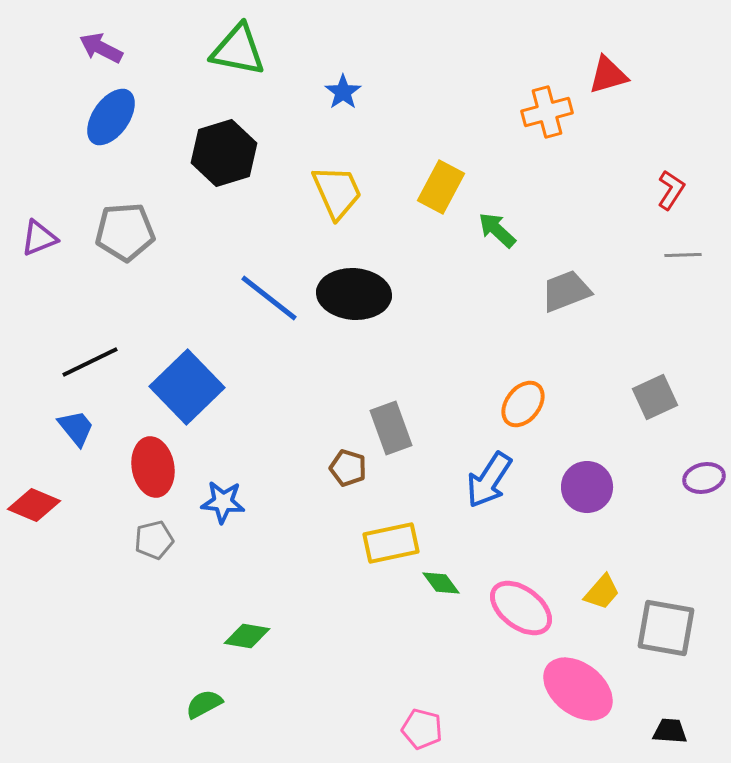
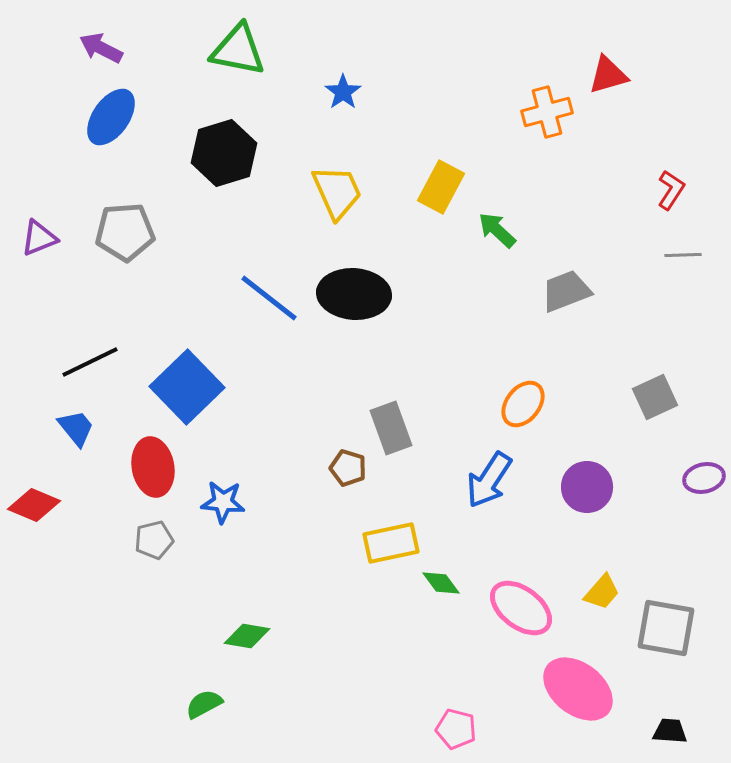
pink pentagon at (422, 729): moved 34 px right
